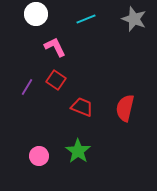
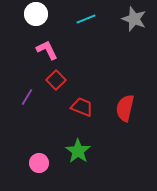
pink L-shape: moved 8 px left, 3 px down
red square: rotated 12 degrees clockwise
purple line: moved 10 px down
pink circle: moved 7 px down
